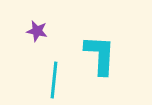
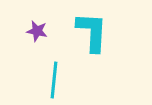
cyan L-shape: moved 8 px left, 23 px up
